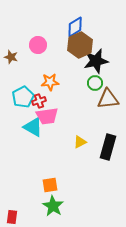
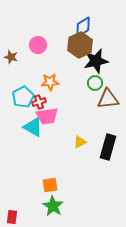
blue diamond: moved 8 px right
red cross: moved 1 px down
